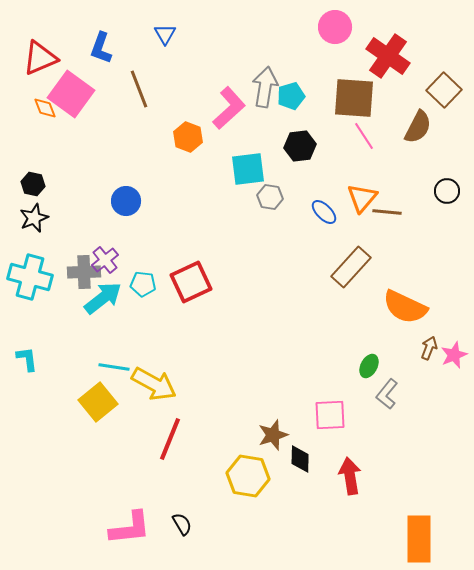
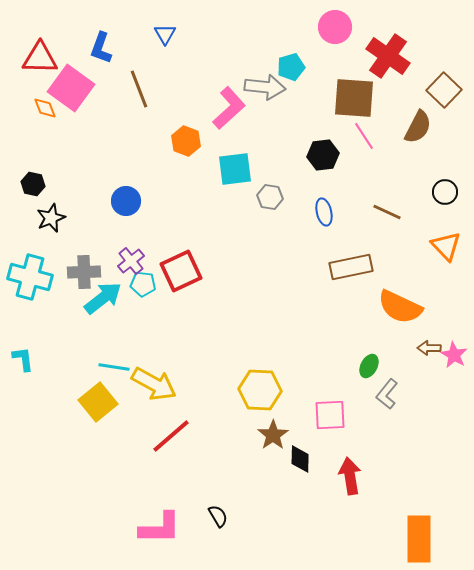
red triangle at (40, 58): rotated 24 degrees clockwise
gray arrow at (265, 87): rotated 87 degrees clockwise
pink square at (71, 94): moved 6 px up
cyan pentagon at (291, 96): moved 29 px up
orange hexagon at (188, 137): moved 2 px left, 4 px down
black hexagon at (300, 146): moved 23 px right, 9 px down
cyan square at (248, 169): moved 13 px left
black circle at (447, 191): moved 2 px left, 1 px down
orange triangle at (362, 198): moved 84 px right, 48 px down; rotated 24 degrees counterclockwise
blue ellipse at (324, 212): rotated 32 degrees clockwise
brown line at (387, 212): rotated 20 degrees clockwise
black star at (34, 218): moved 17 px right
purple cross at (105, 260): moved 26 px right, 1 px down
brown rectangle at (351, 267): rotated 36 degrees clockwise
red square at (191, 282): moved 10 px left, 11 px up
orange semicircle at (405, 307): moved 5 px left
brown arrow at (429, 348): rotated 110 degrees counterclockwise
pink star at (454, 355): rotated 20 degrees counterclockwise
cyan L-shape at (27, 359): moved 4 px left
brown star at (273, 435): rotated 16 degrees counterclockwise
red line at (170, 439): moved 1 px right, 3 px up; rotated 27 degrees clockwise
yellow hexagon at (248, 476): moved 12 px right, 86 px up; rotated 6 degrees counterclockwise
black semicircle at (182, 524): moved 36 px right, 8 px up
pink L-shape at (130, 528): moved 30 px right; rotated 6 degrees clockwise
